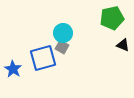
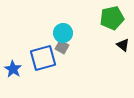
black triangle: rotated 16 degrees clockwise
